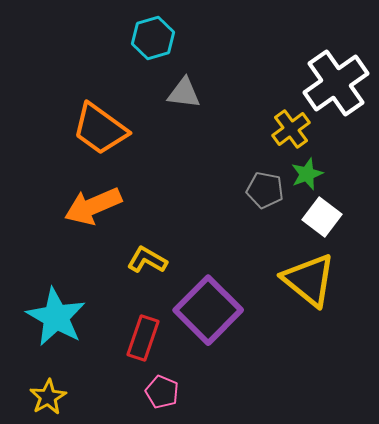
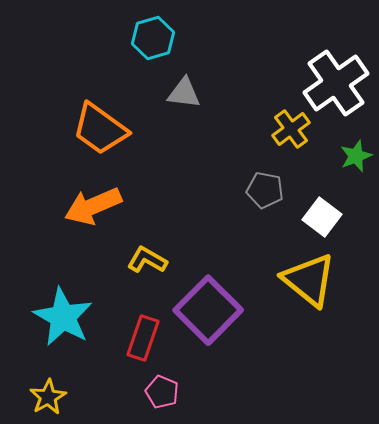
green star: moved 49 px right, 18 px up
cyan star: moved 7 px right
